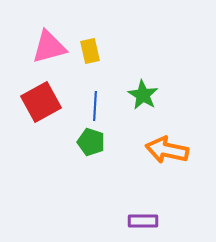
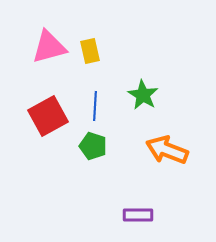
red square: moved 7 px right, 14 px down
green pentagon: moved 2 px right, 4 px down
orange arrow: rotated 9 degrees clockwise
purple rectangle: moved 5 px left, 6 px up
